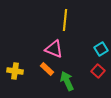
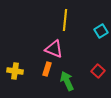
cyan square: moved 18 px up
orange rectangle: rotated 64 degrees clockwise
